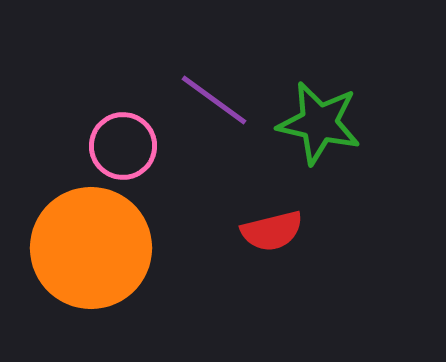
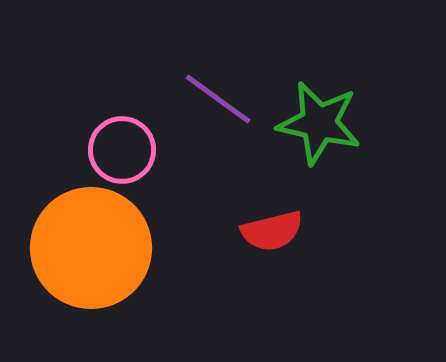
purple line: moved 4 px right, 1 px up
pink circle: moved 1 px left, 4 px down
